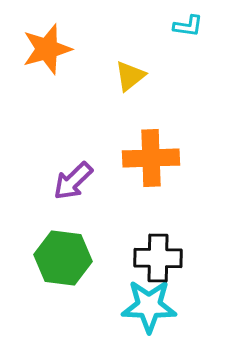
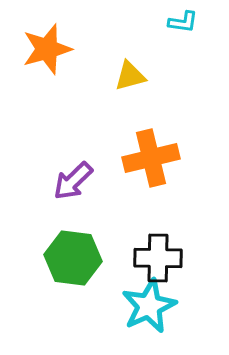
cyan L-shape: moved 5 px left, 4 px up
yellow triangle: rotated 24 degrees clockwise
orange cross: rotated 12 degrees counterclockwise
green hexagon: moved 10 px right
cyan star: rotated 26 degrees counterclockwise
